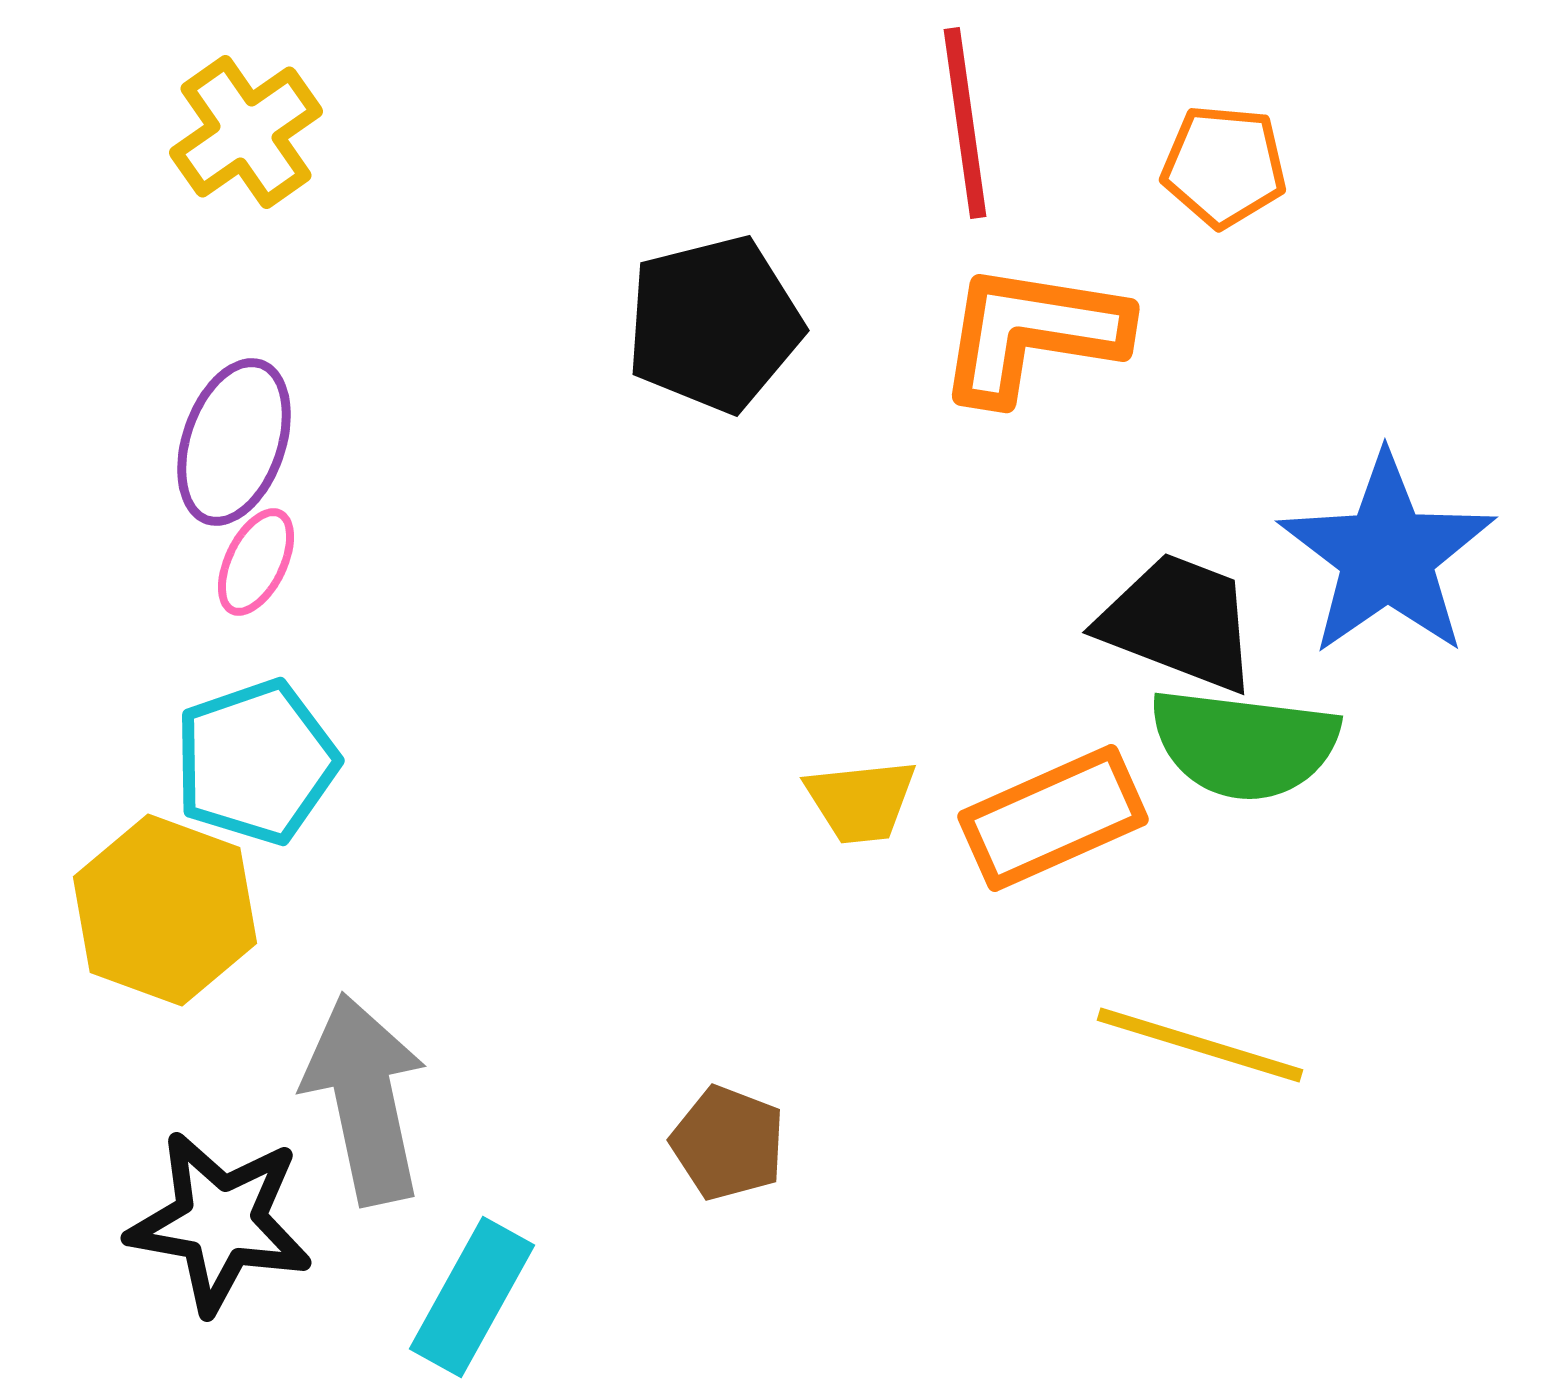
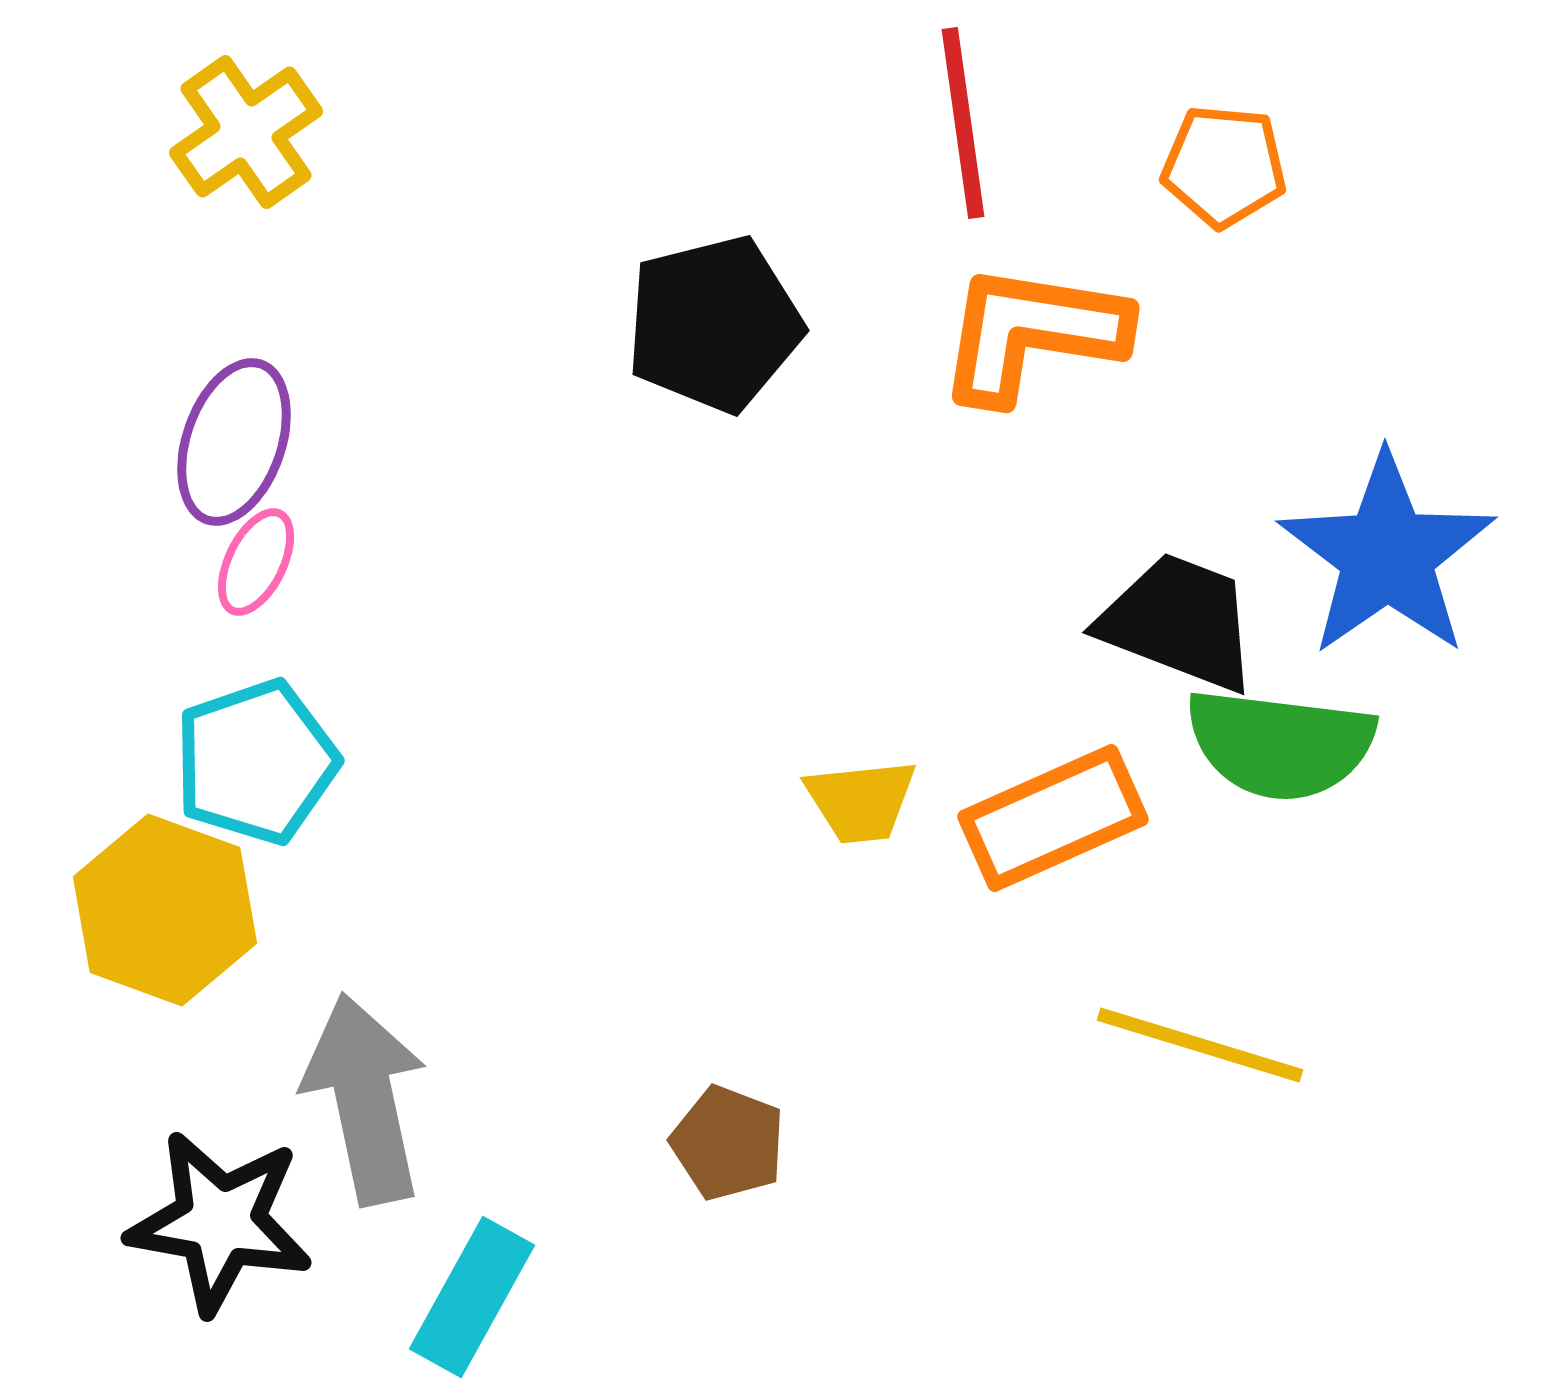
red line: moved 2 px left
green semicircle: moved 36 px right
